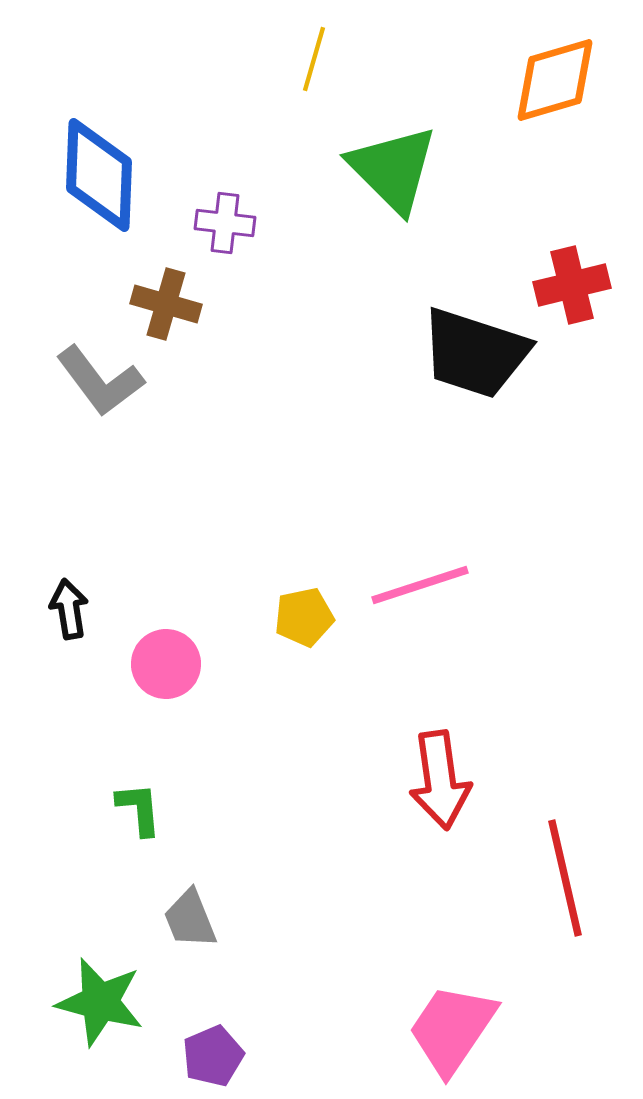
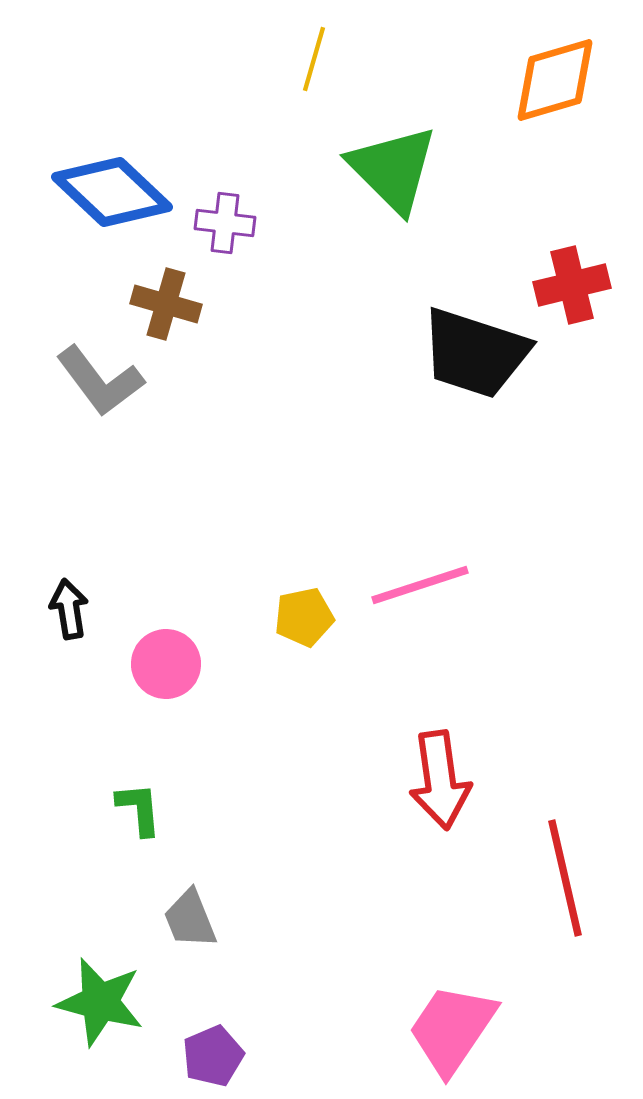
blue diamond: moved 13 px right, 17 px down; rotated 49 degrees counterclockwise
